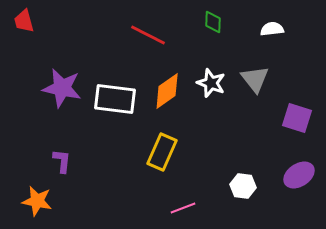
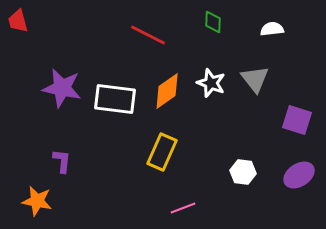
red trapezoid: moved 6 px left
purple square: moved 2 px down
white hexagon: moved 14 px up
